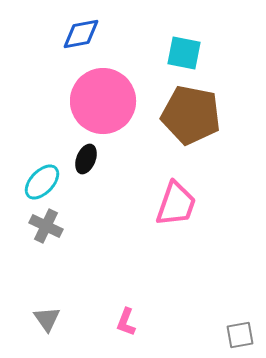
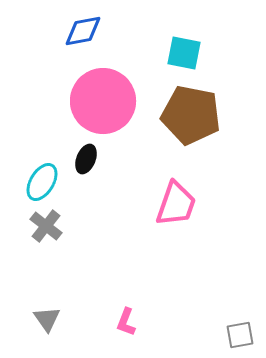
blue diamond: moved 2 px right, 3 px up
cyan ellipse: rotated 12 degrees counterclockwise
gray cross: rotated 12 degrees clockwise
